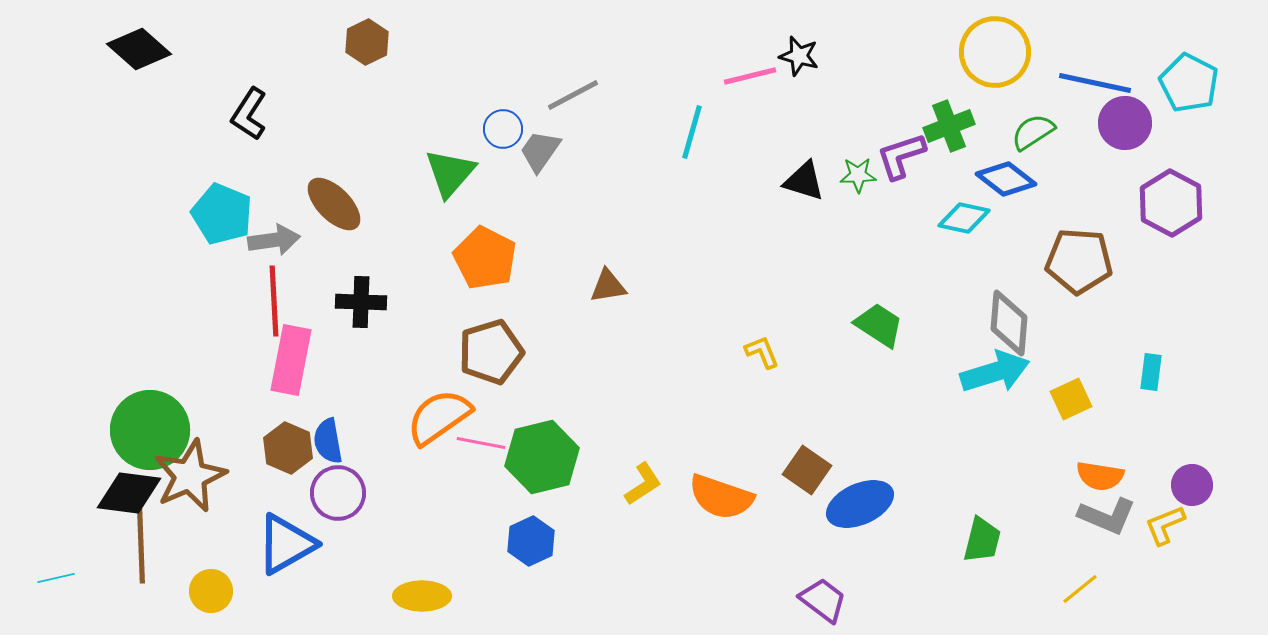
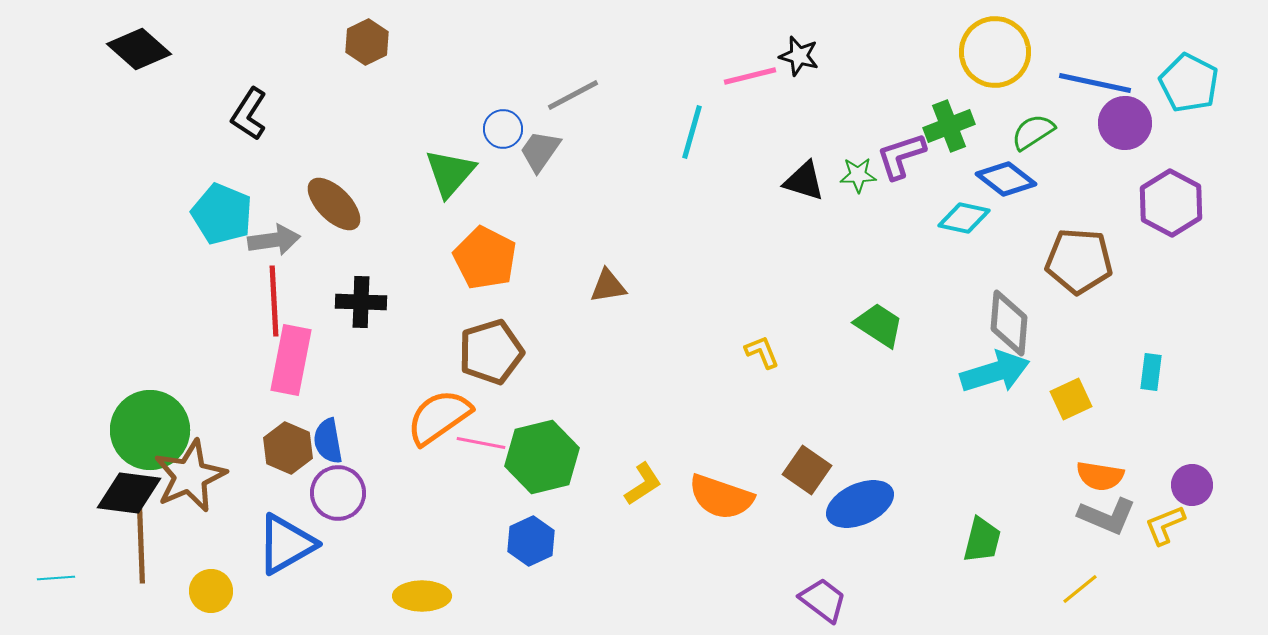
cyan line at (56, 578): rotated 9 degrees clockwise
